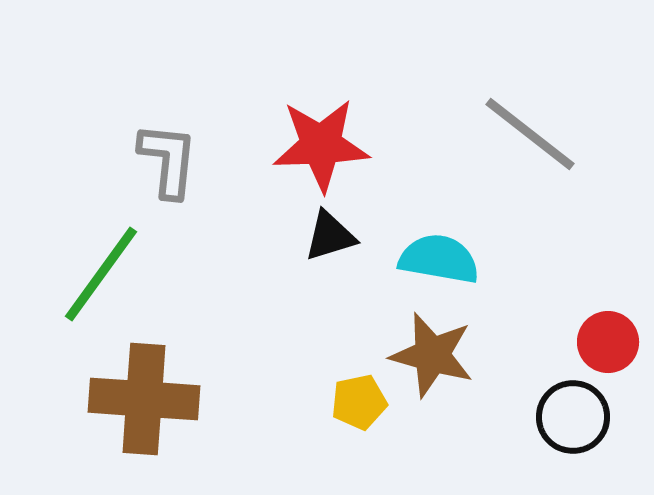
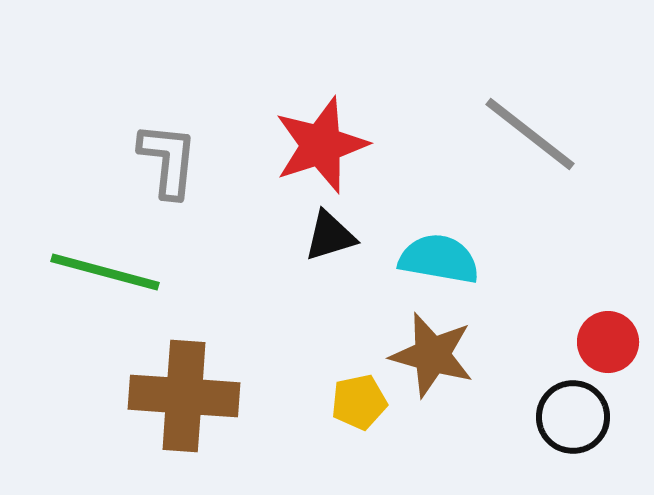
red star: rotated 16 degrees counterclockwise
green line: moved 4 px right, 2 px up; rotated 69 degrees clockwise
brown cross: moved 40 px right, 3 px up
